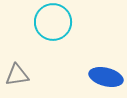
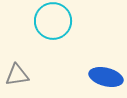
cyan circle: moved 1 px up
